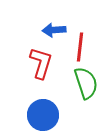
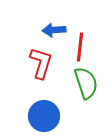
blue circle: moved 1 px right, 1 px down
